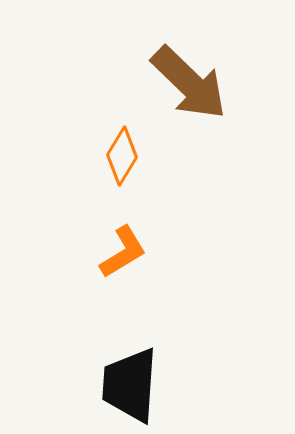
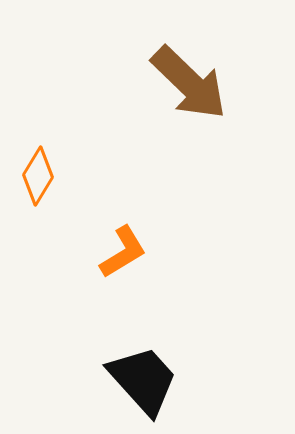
orange diamond: moved 84 px left, 20 px down
black trapezoid: moved 13 px right, 5 px up; rotated 134 degrees clockwise
